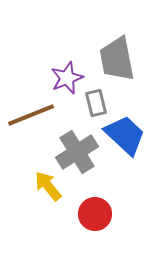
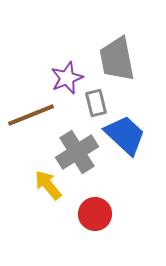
yellow arrow: moved 1 px up
